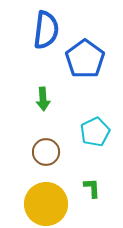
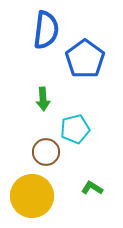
cyan pentagon: moved 20 px left, 3 px up; rotated 12 degrees clockwise
green L-shape: rotated 55 degrees counterclockwise
yellow circle: moved 14 px left, 8 px up
